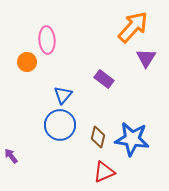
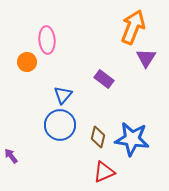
orange arrow: rotated 20 degrees counterclockwise
